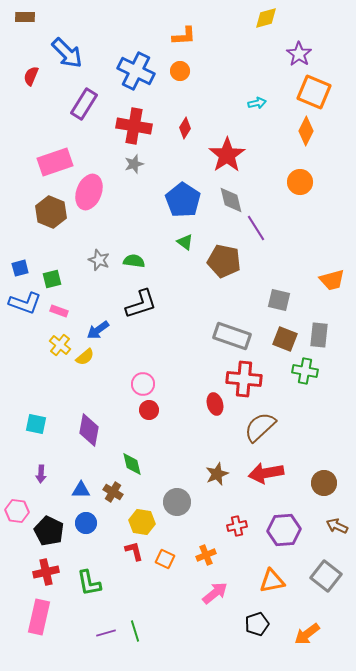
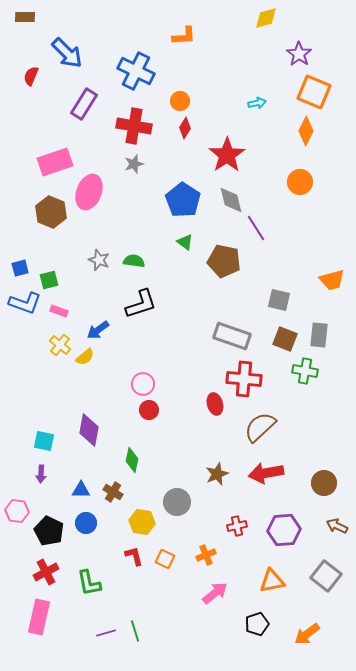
orange circle at (180, 71): moved 30 px down
green square at (52, 279): moved 3 px left, 1 px down
cyan square at (36, 424): moved 8 px right, 17 px down
green diamond at (132, 464): moved 4 px up; rotated 25 degrees clockwise
red L-shape at (134, 551): moved 5 px down
red cross at (46, 572): rotated 15 degrees counterclockwise
